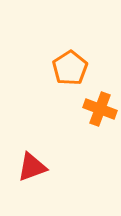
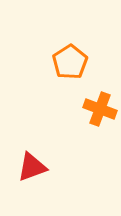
orange pentagon: moved 6 px up
